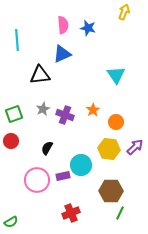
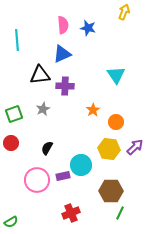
purple cross: moved 29 px up; rotated 18 degrees counterclockwise
red circle: moved 2 px down
